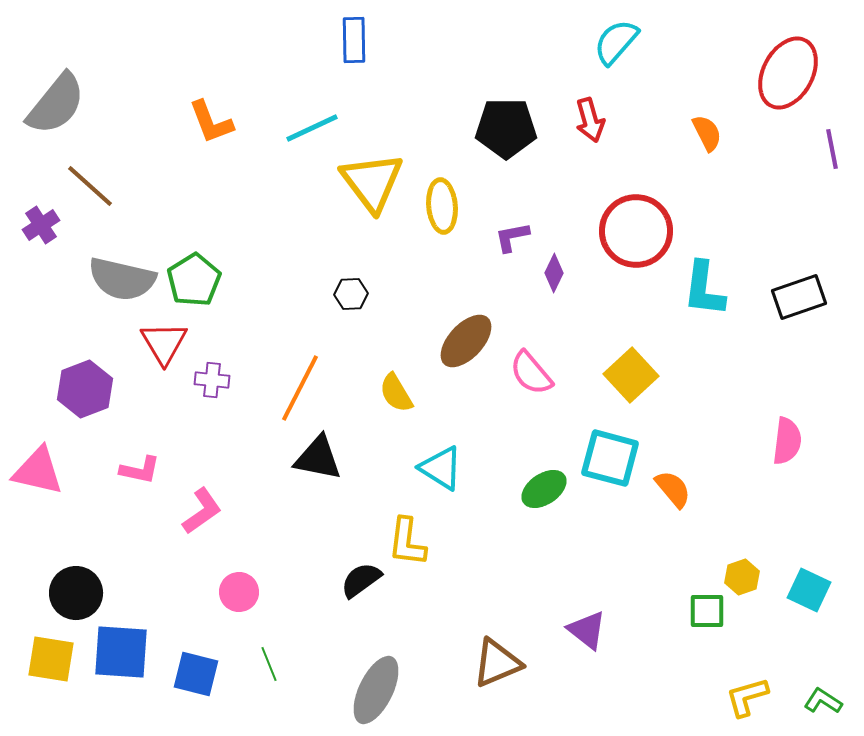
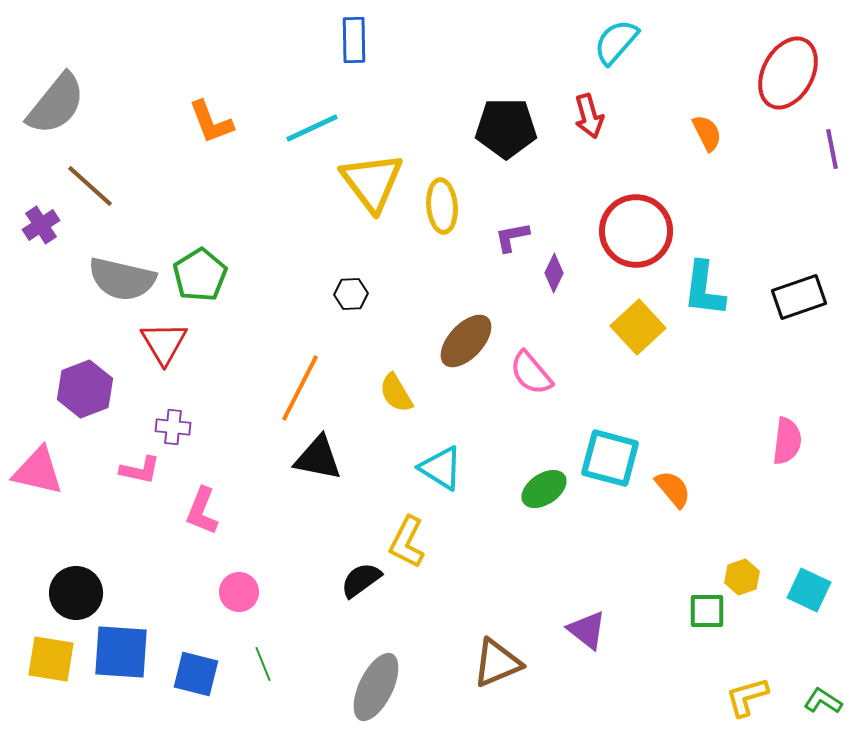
red arrow at (590, 120): moved 1 px left, 4 px up
green pentagon at (194, 280): moved 6 px right, 5 px up
yellow square at (631, 375): moved 7 px right, 48 px up
purple cross at (212, 380): moved 39 px left, 47 px down
pink L-shape at (202, 511): rotated 147 degrees clockwise
yellow L-shape at (407, 542): rotated 20 degrees clockwise
green line at (269, 664): moved 6 px left
gray ellipse at (376, 690): moved 3 px up
